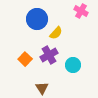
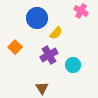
blue circle: moved 1 px up
orange square: moved 10 px left, 12 px up
